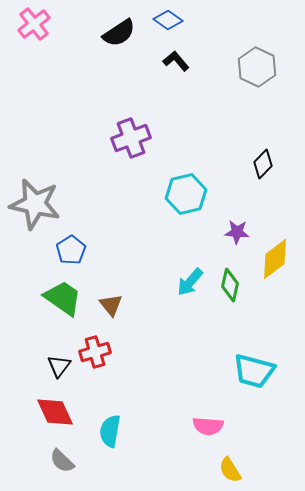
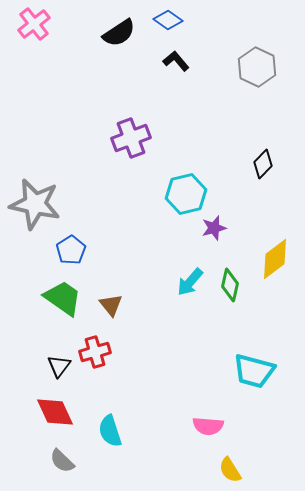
purple star: moved 23 px left, 4 px up; rotated 20 degrees counterclockwise
cyan semicircle: rotated 28 degrees counterclockwise
